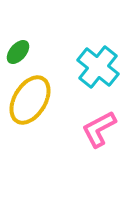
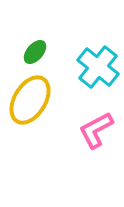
green ellipse: moved 17 px right
pink L-shape: moved 3 px left, 1 px down
